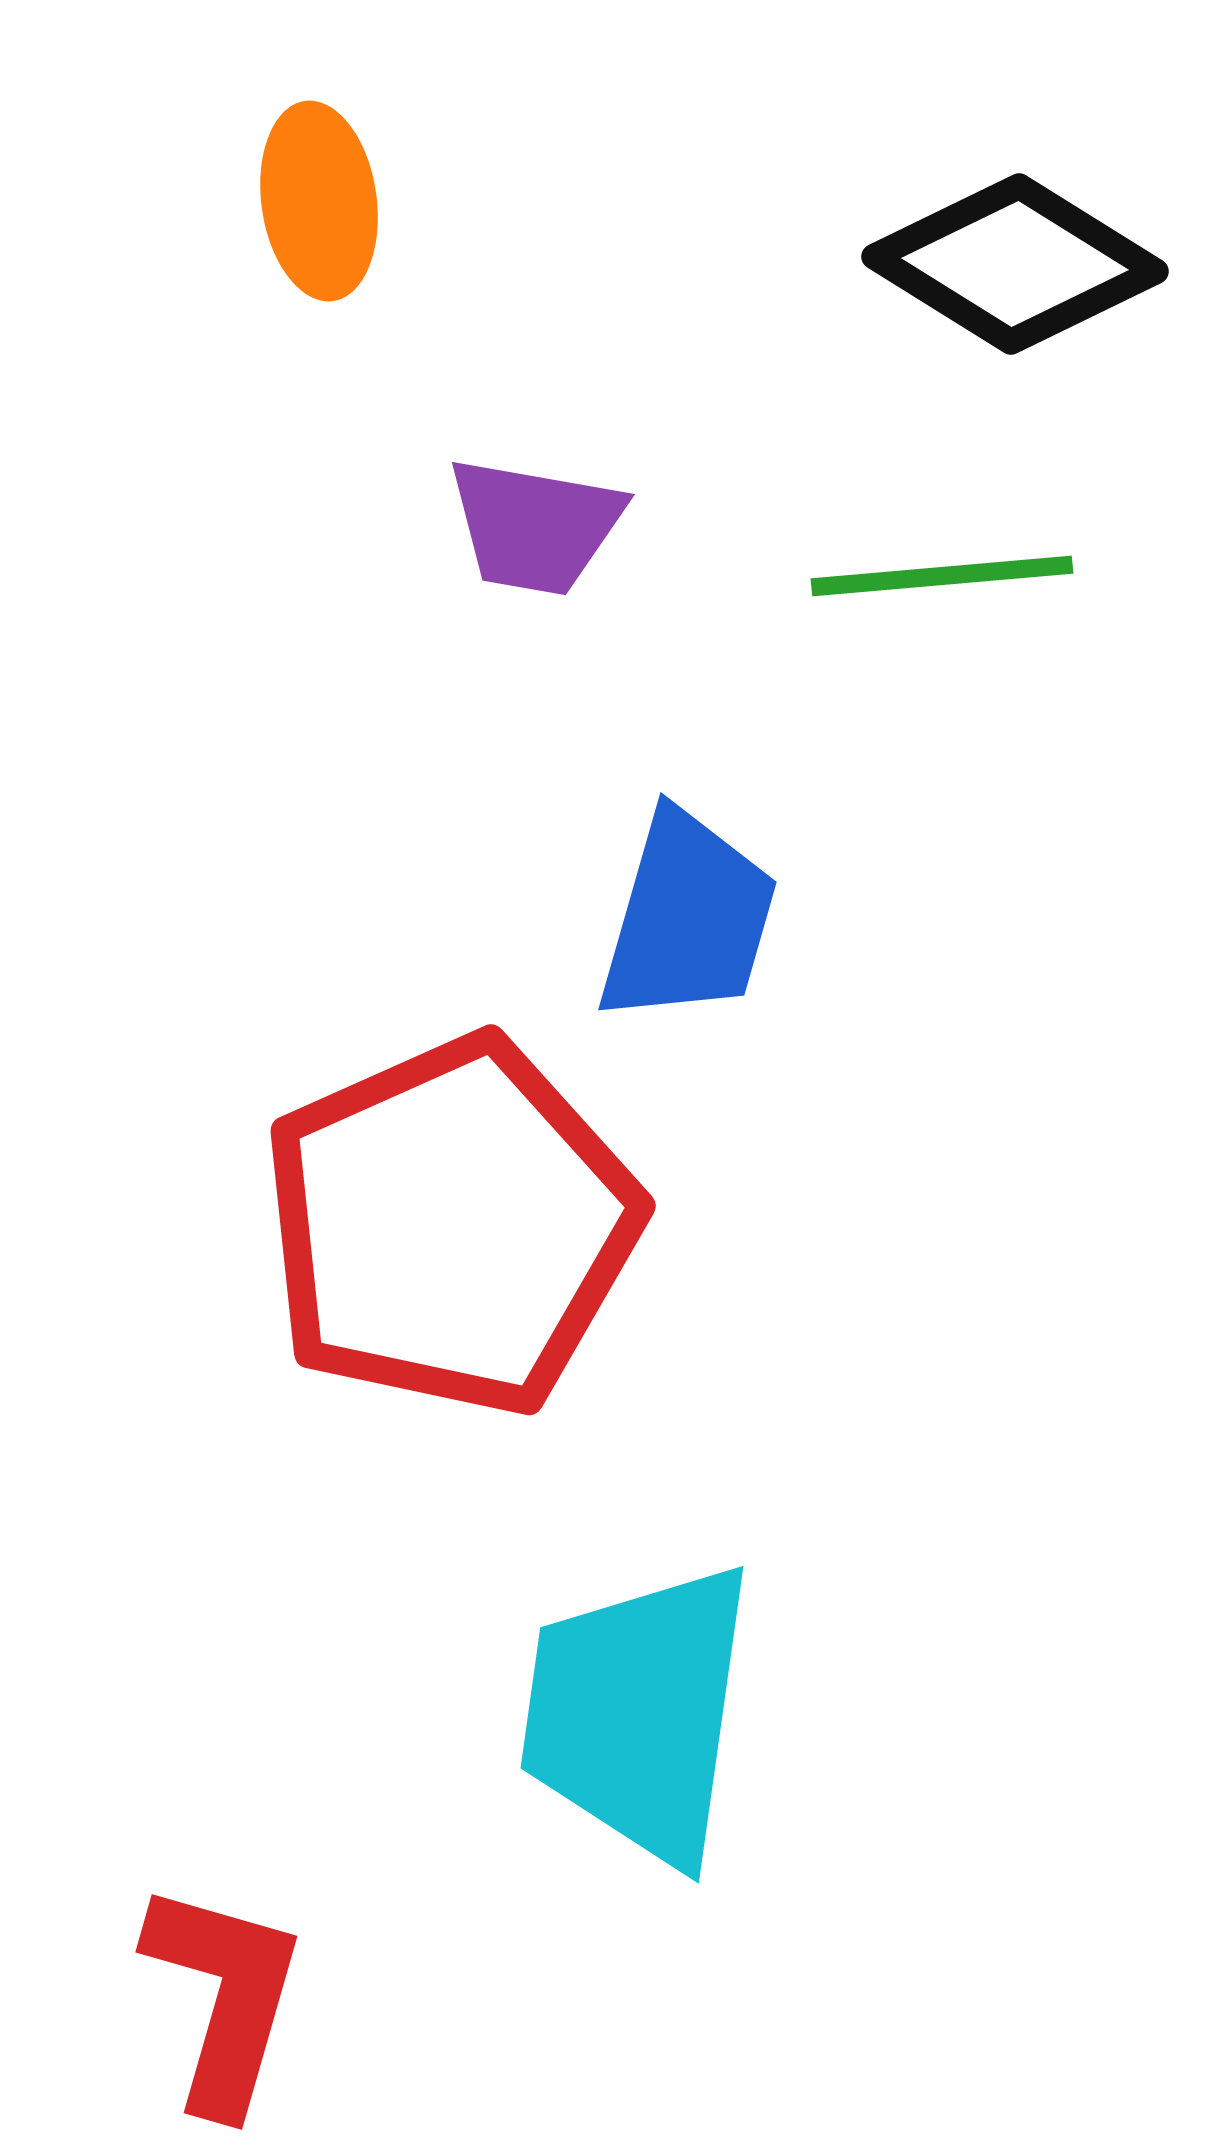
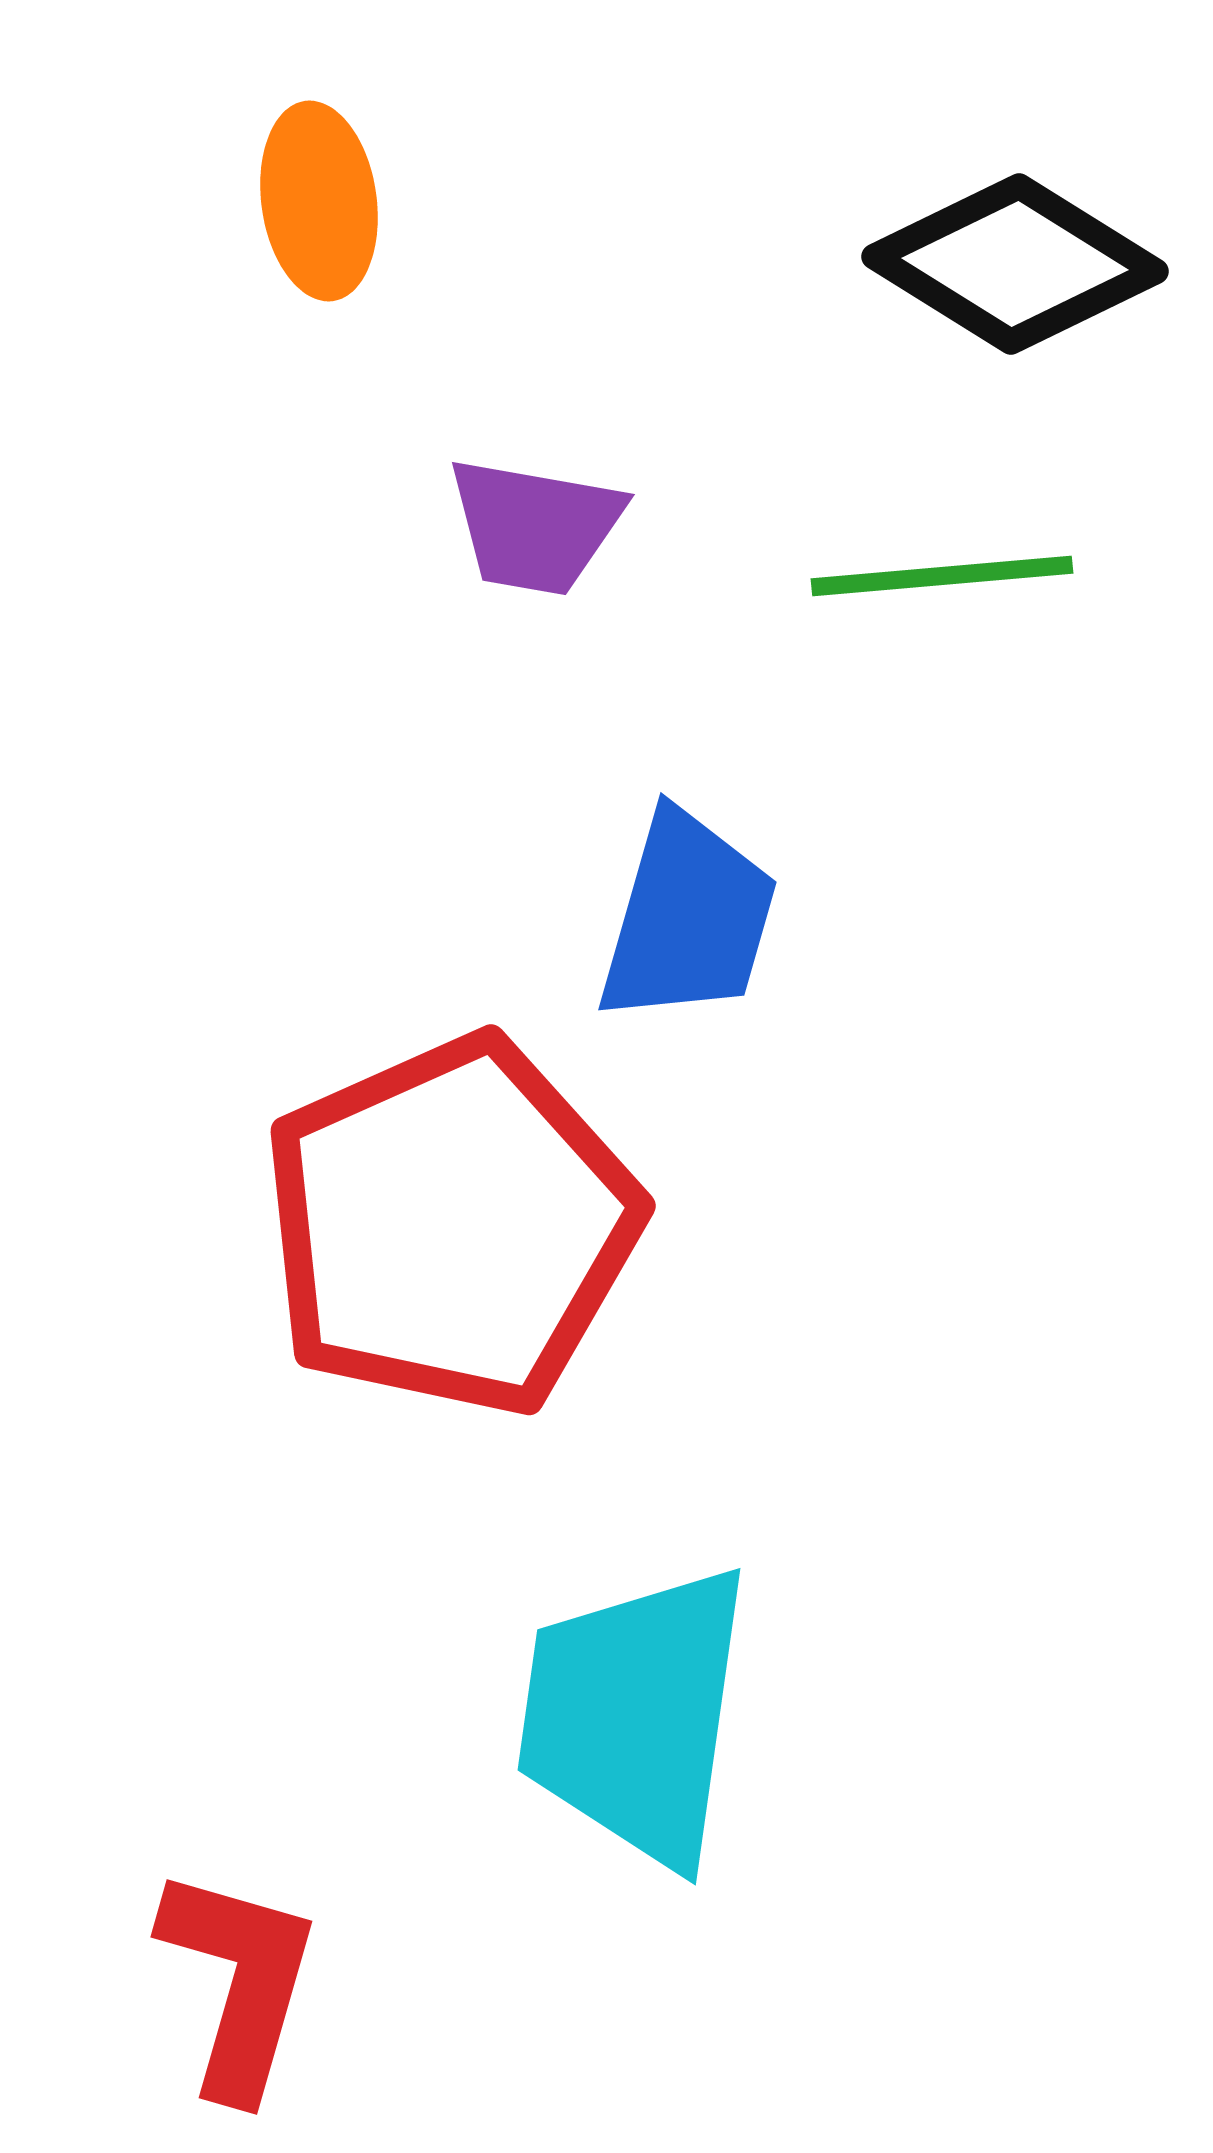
cyan trapezoid: moved 3 px left, 2 px down
red L-shape: moved 15 px right, 15 px up
